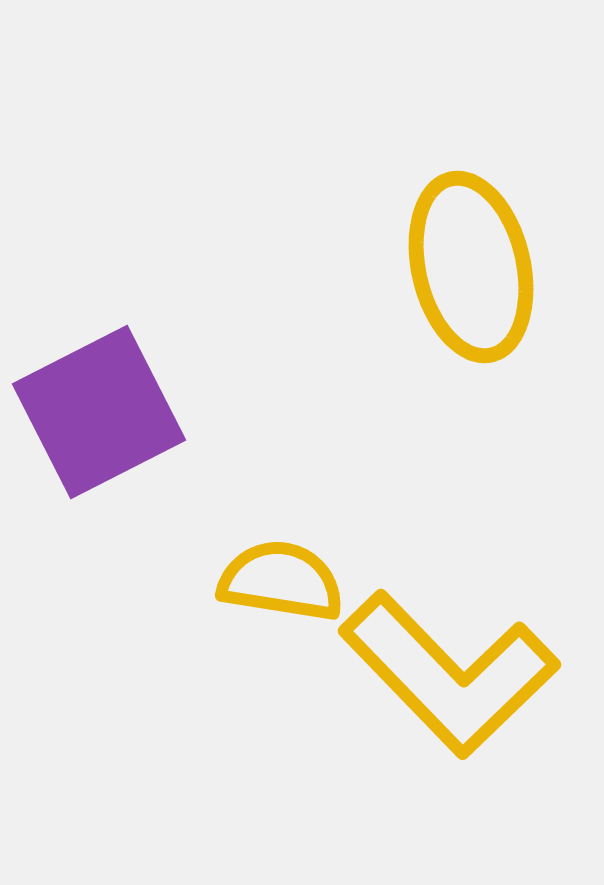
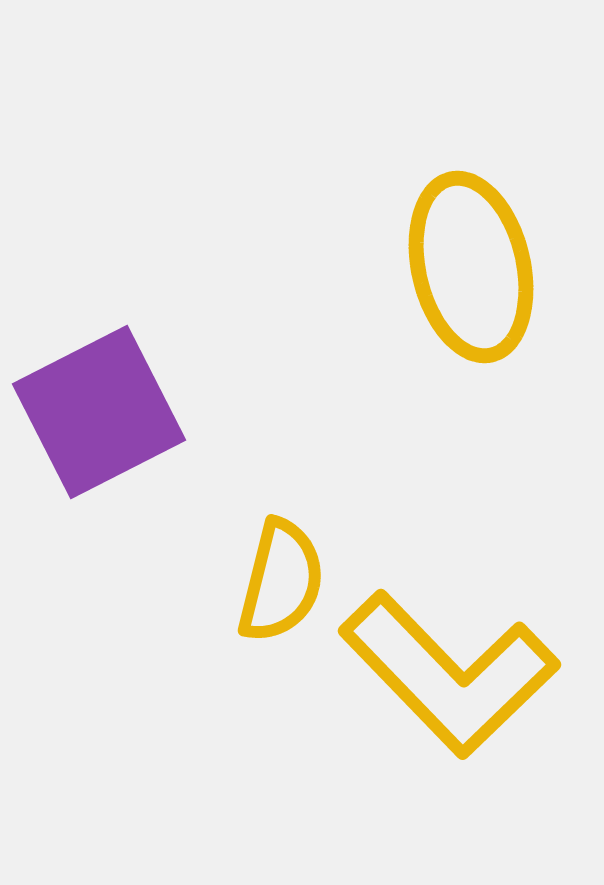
yellow semicircle: rotated 95 degrees clockwise
